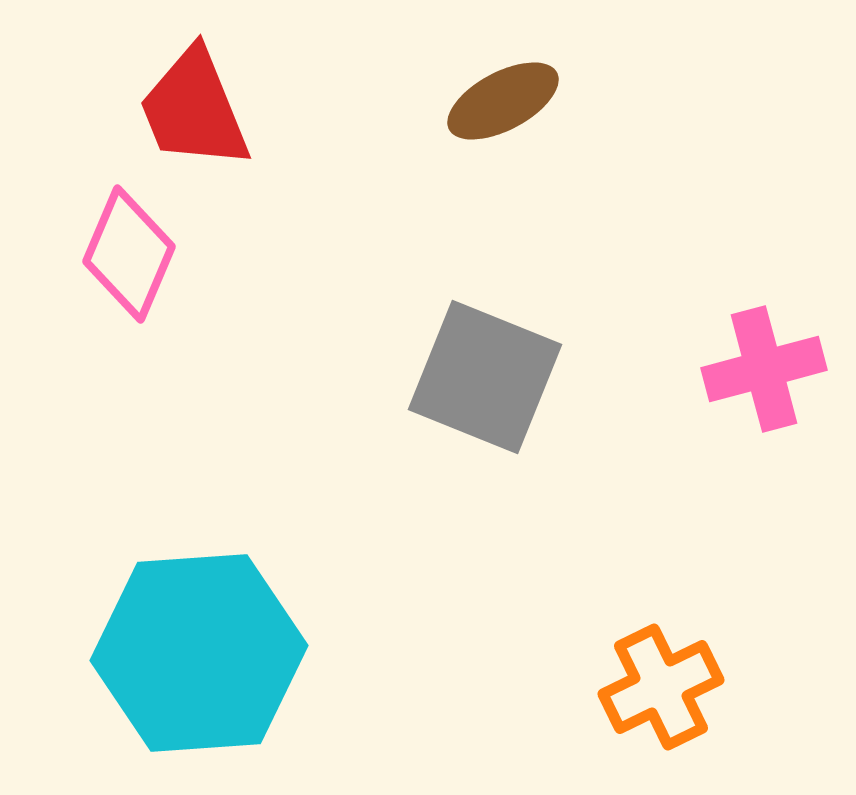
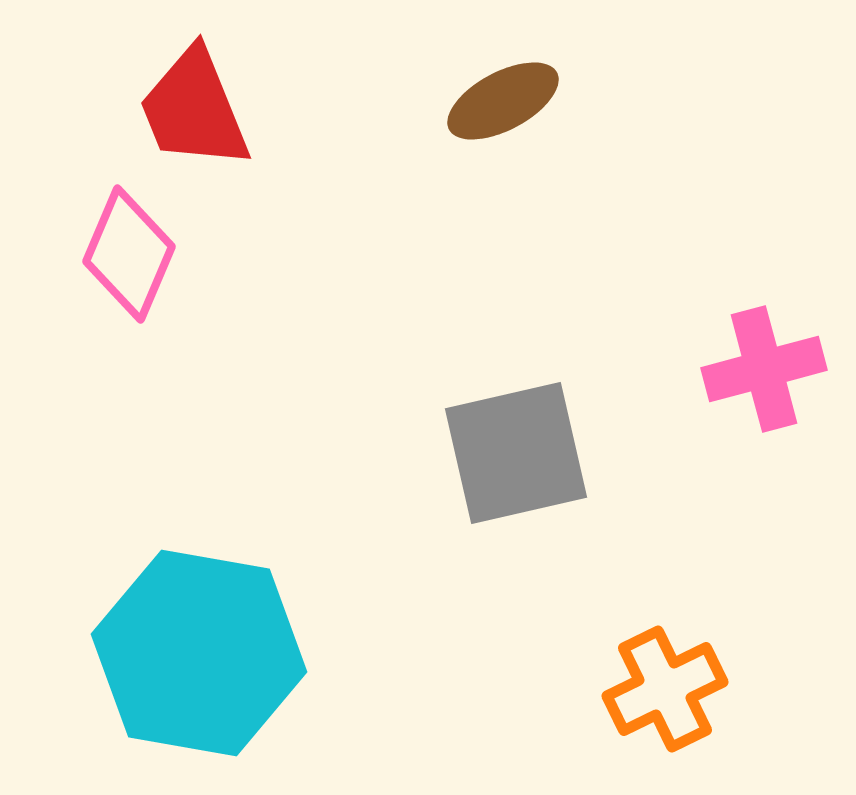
gray square: moved 31 px right, 76 px down; rotated 35 degrees counterclockwise
cyan hexagon: rotated 14 degrees clockwise
orange cross: moved 4 px right, 2 px down
